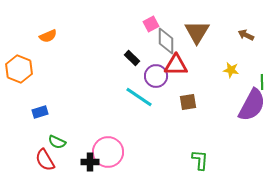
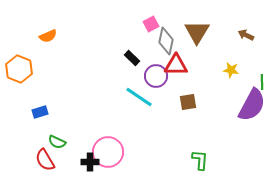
gray diamond: rotated 12 degrees clockwise
